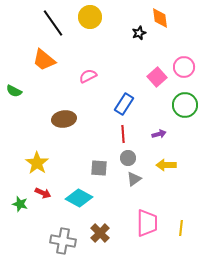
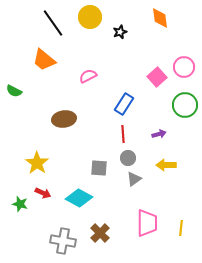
black star: moved 19 px left, 1 px up
